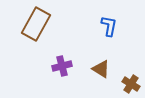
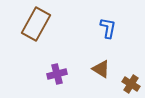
blue L-shape: moved 1 px left, 2 px down
purple cross: moved 5 px left, 8 px down
